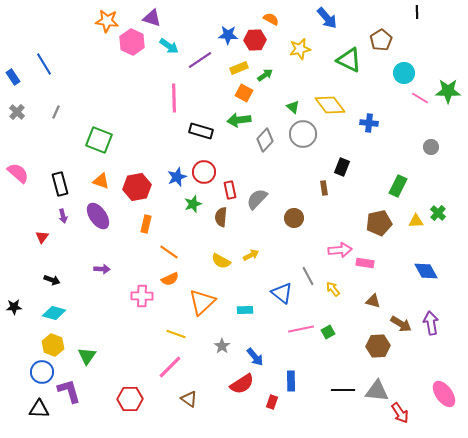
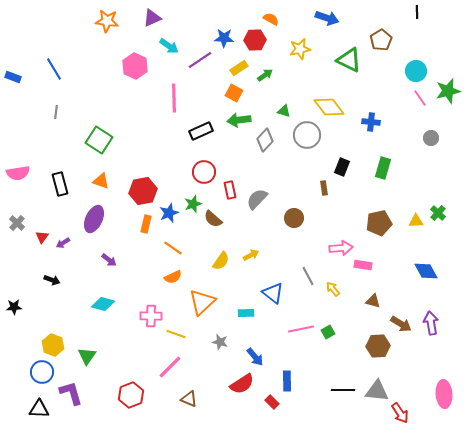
purple triangle at (152, 18): rotated 42 degrees counterclockwise
blue arrow at (327, 18): rotated 30 degrees counterclockwise
blue star at (228, 35): moved 4 px left, 3 px down
pink hexagon at (132, 42): moved 3 px right, 24 px down
blue line at (44, 64): moved 10 px right, 5 px down
yellow rectangle at (239, 68): rotated 12 degrees counterclockwise
cyan circle at (404, 73): moved 12 px right, 2 px up
blue rectangle at (13, 77): rotated 35 degrees counterclockwise
green star at (448, 91): rotated 15 degrees counterclockwise
orange square at (244, 93): moved 10 px left
pink line at (420, 98): rotated 24 degrees clockwise
yellow diamond at (330, 105): moved 1 px left, 2 px down
green triangle at (293, 107): moved 9 px left, 4 px down; rotated 24 degrees counterclockwise
gray cross at (17, 112): moved 111 px down
gray line at (56, 112): rotated 16 degrees counterclockwise
blue cross at (369, 123): moved 2 px right, 1 px up
black rectangle at (201, 131): rotated 40 degrees counterclockwise
gray circle at (303, 134): moved 4 px right, 1 px down
green square at (99, 140): rotated 12 degrees clockwise
gray circle at (431, 147): moved 9 px up
pink semicircle at (18, 173): rotated 130 degrees clockwise
blue star at (177, 177): moved 8 px left, 36 px down
green rectangle at (398, 186): moved 15 px left, 18 px up; rotated 10 degrees counterclockwise
red hexagon at (137, 187): moved 6 px right, 4 px down
purple arrow at (63, 216): moved 27 px down; rotated 72 degrees clockwise
purple ellipse at (98, 216): moved 4 px left, 3 px down; rotated 60 degrees clockwise
brown semicircle at (221, 217): moved 8 px left, 2 px down; rotated 54 degrees counterclockwise
pink arrow at (340, 250): moved 1 px right, 2 px up
orange line at (169, 252): moved 4 px right, 4 px up
yellow semicircle at (221, 261): rotated 84 degrees counterclockwise
pink rectangle at (365, 263): moved 2 px left, 2 px down
purple arrow at (102, 269): moved 7 px right, 9 px up; rotated 35 degrees clockwise
orange semicircle at (170, 279): moved 3 px right, 2 px up
blue triangle at (282, 293): moved 9 px left
pink cross at (142, 296): moved 9 px right, 20 px down
cyan rectangle at (245, 310): moved 1 px right, 3 px down
cyan diamond at (54, 313): moved 49 px right, 9 px up
gray star at (222, 346): moved 2 px left, 4 px up; rotated 21 degrees counterclockwise
blue rectangle at (291, 381): moved 4 px left
purple L-shape at (69, 391): moved 2 px right, 2 px down
pink ellipse at (444, 394): rotated 32 degrees clockwise
red hexagon at (130, 399): moved 1 px right, 4 px up; rotated 20 degrees counterclockwise
brown triangle at (189, 399): rotated 12 degrees counterclockwise
red rectangle at (272, 402): rotated 64 degrees counterclockwise
